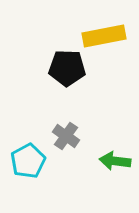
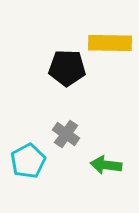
yellow rectangle: moved 6 px right, 7 px down; rotated 12 degrees clockwise
gray cross: moved 2 px up
green arrow: moved 9 px left, 4 px down
